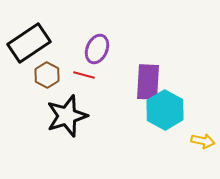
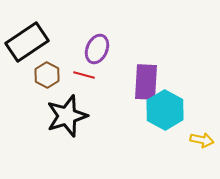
black rectangle: moved 2 px left, 1 px up
purple rectangle: moved 2 px left
yellow arrow: moved 1 px left, 1 px up
